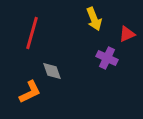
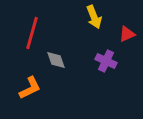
yellow arrow: moved 2 px up
purple cross: moved 1 px left, 3 px down
gray diamond: moved 4 px right, 11 px up
orange L-shape: moved 4 px up
